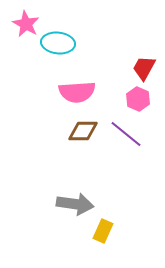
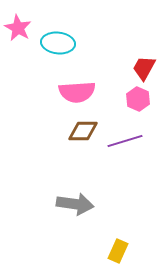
pink star: moved 8 px left, 4 px down
purple line: moved 1 px left, 7 px down; rotated 56 degrees counterclockwise
yellow rectangle: moved 15 px right, 20 px down
